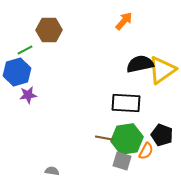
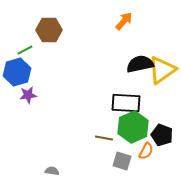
green hexagon: moved 6 px right, 12 px up; rotated 16 degrees counterclockwise
